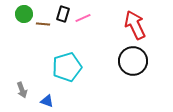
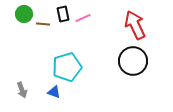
black rectangle: rotated 28 degrees counterclockwise
blue triangle: moved 7 px right, 9 px up
